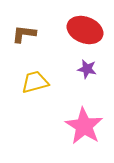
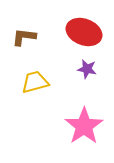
red ellipse: moved 1 px left, 2 px down
brown L-shape: moved 3 px down
pink star: rotated 6 degrees clockwise
